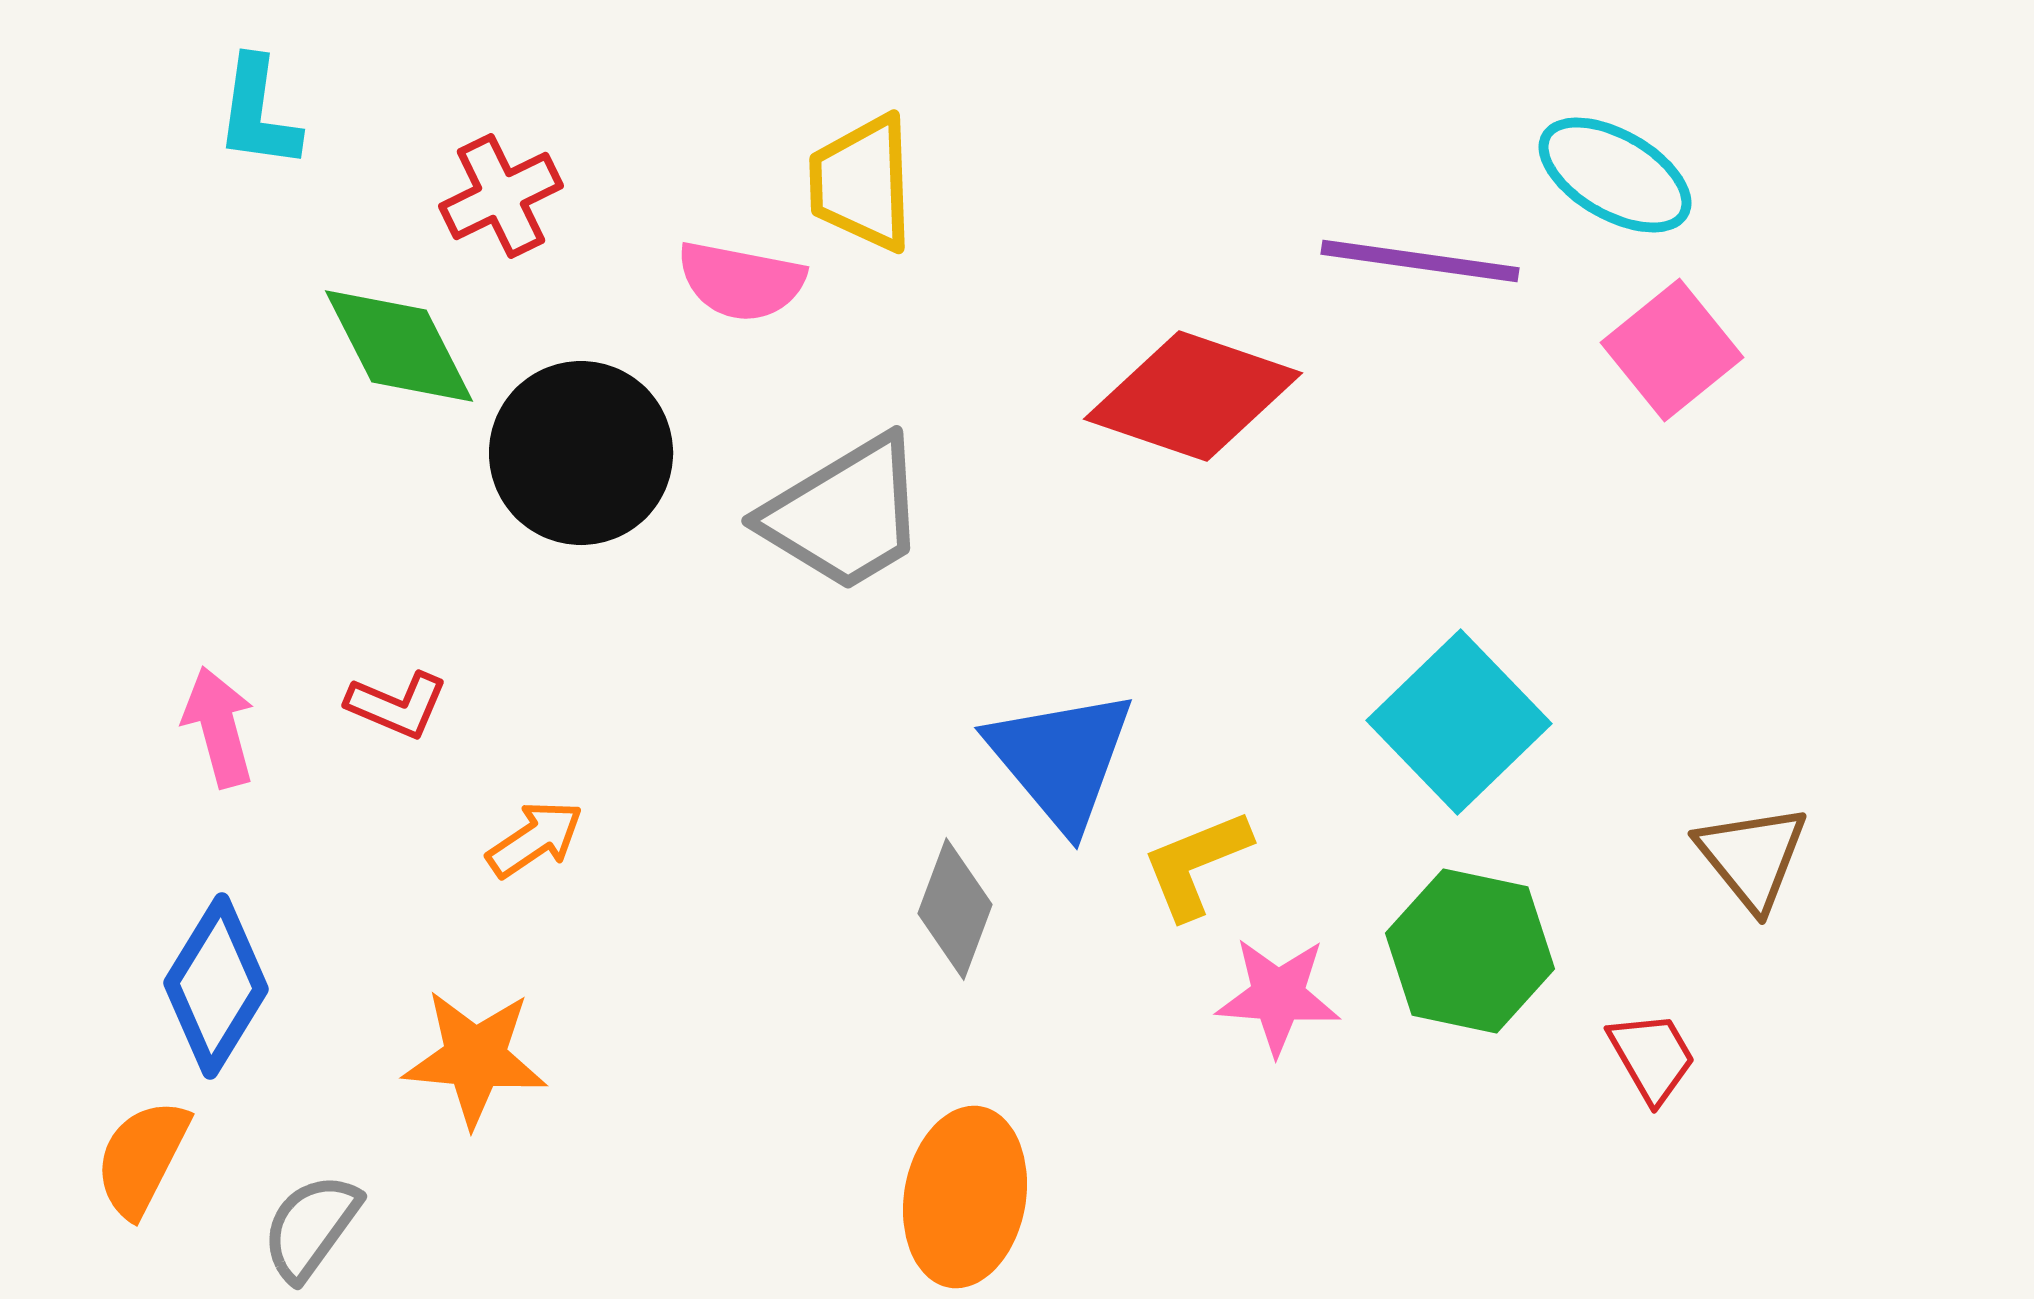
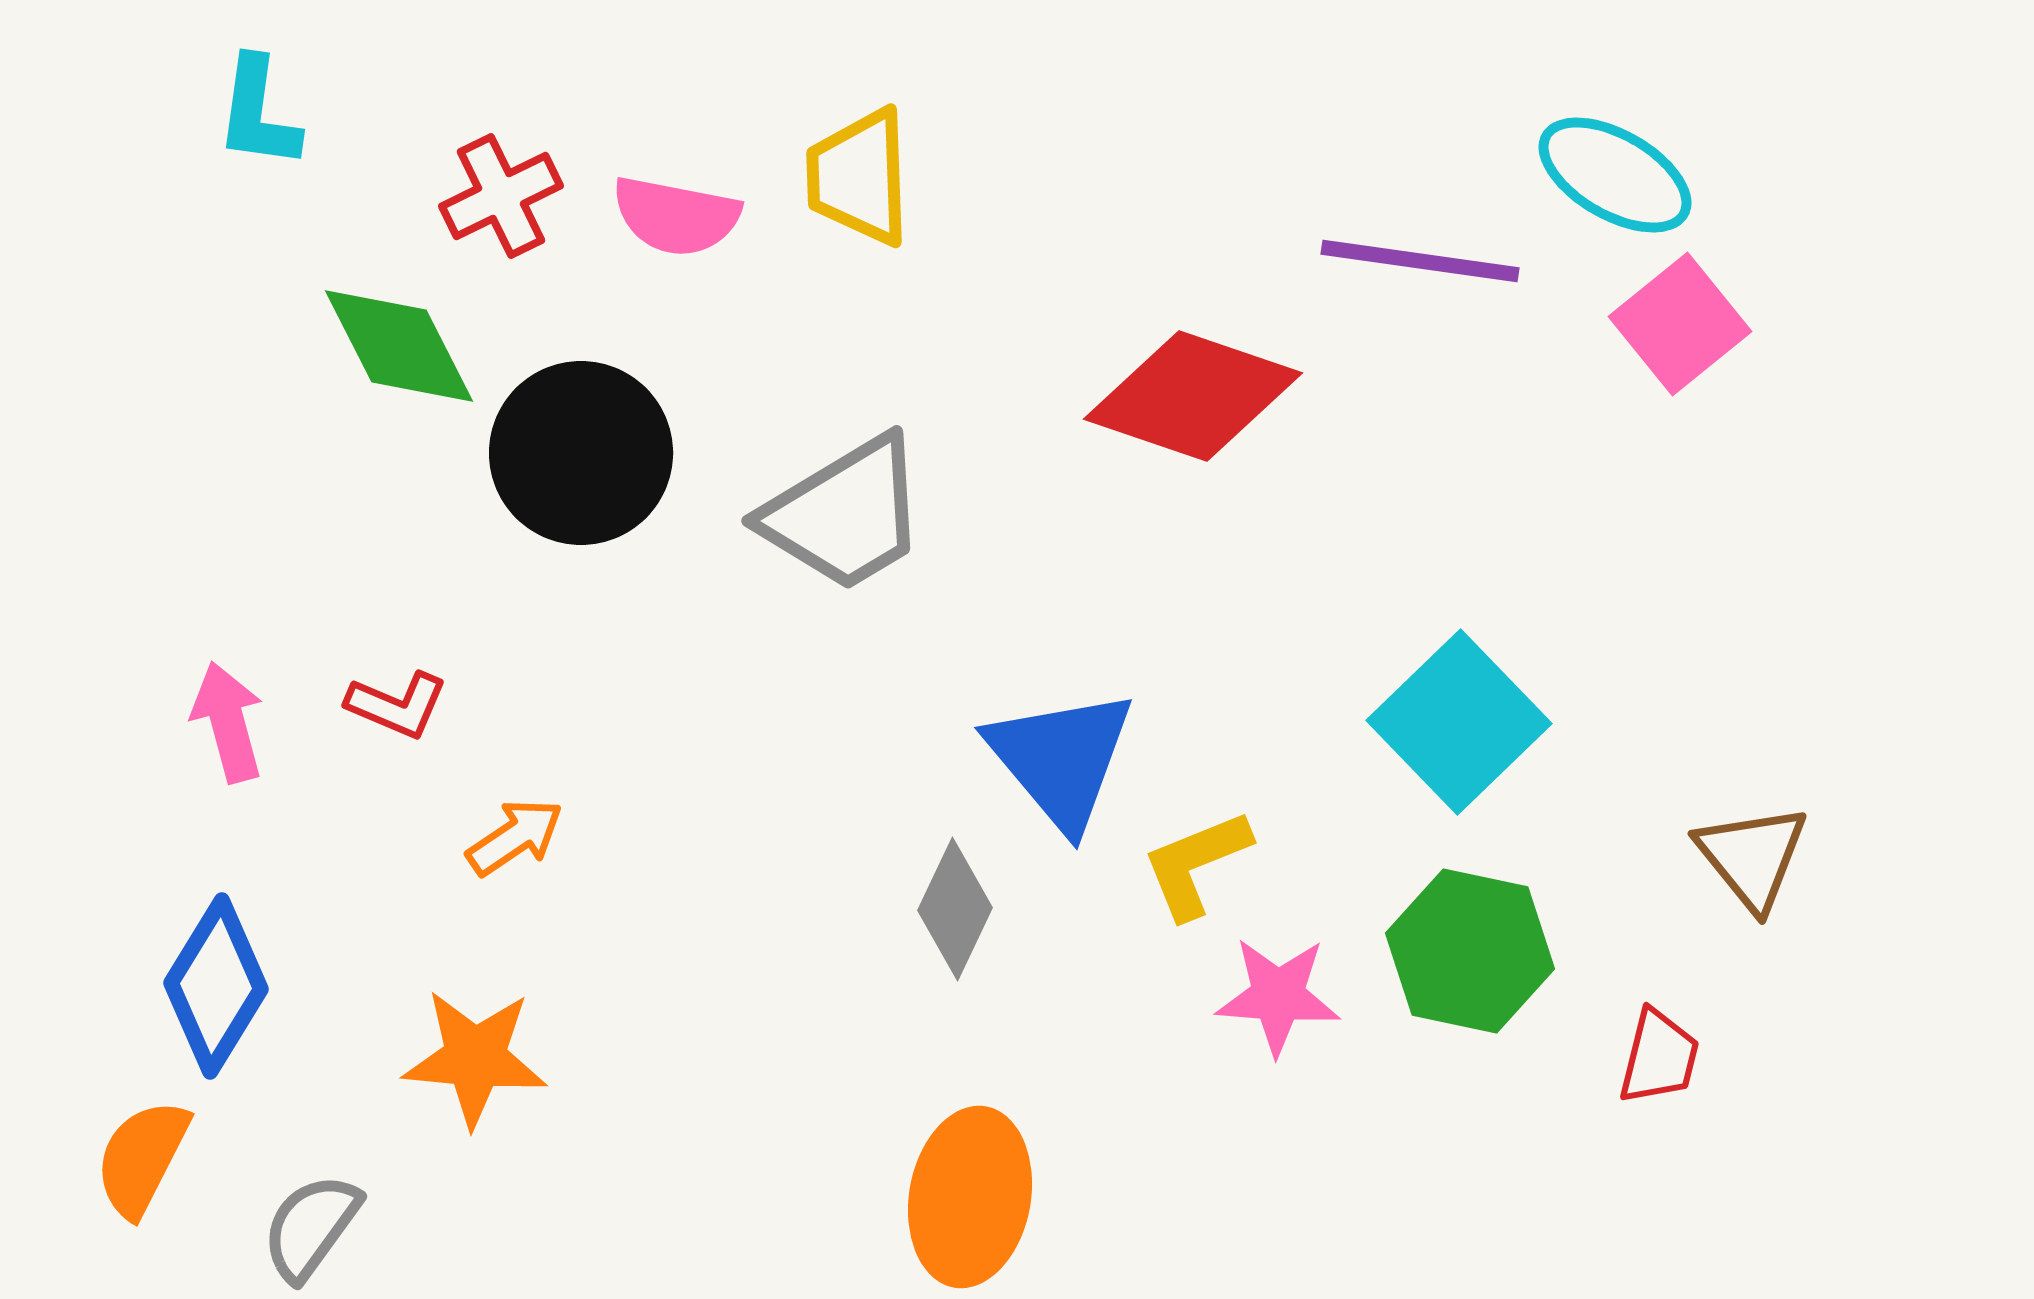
yellow trapezoid: moved 3 px left, 6 px up
pink semicircle: moved 65 px left, 65 px up
pink square: moved 8 px right, 26 px up
pink arrow: moved 9 px right, 5 px up
orange arrow: moved 20 px left, 2 px up
gray diamond: rotated 5 degrees clockwise
red trapezoid: moved 7 px right; rotated 44 degrees clockwise
orange ellipse: moved 5 px right
